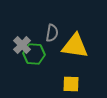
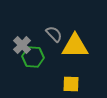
gray semicircle: moved 2 px right, 1 px down; rotated 54 degrees counterclockwise
yellow triangle: rotated 8 degrees counterclockwise
green hexagon: moved 1 px left, 3 px down
